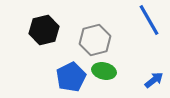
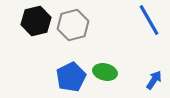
black hexagon: moved 8 px left, 9 px up
gray hexagon: moved 22 px left, 15 px up
green ellipse: moved 1 px right, 1 px down
blue arrow: rotated 18 degrees counterclockwise
